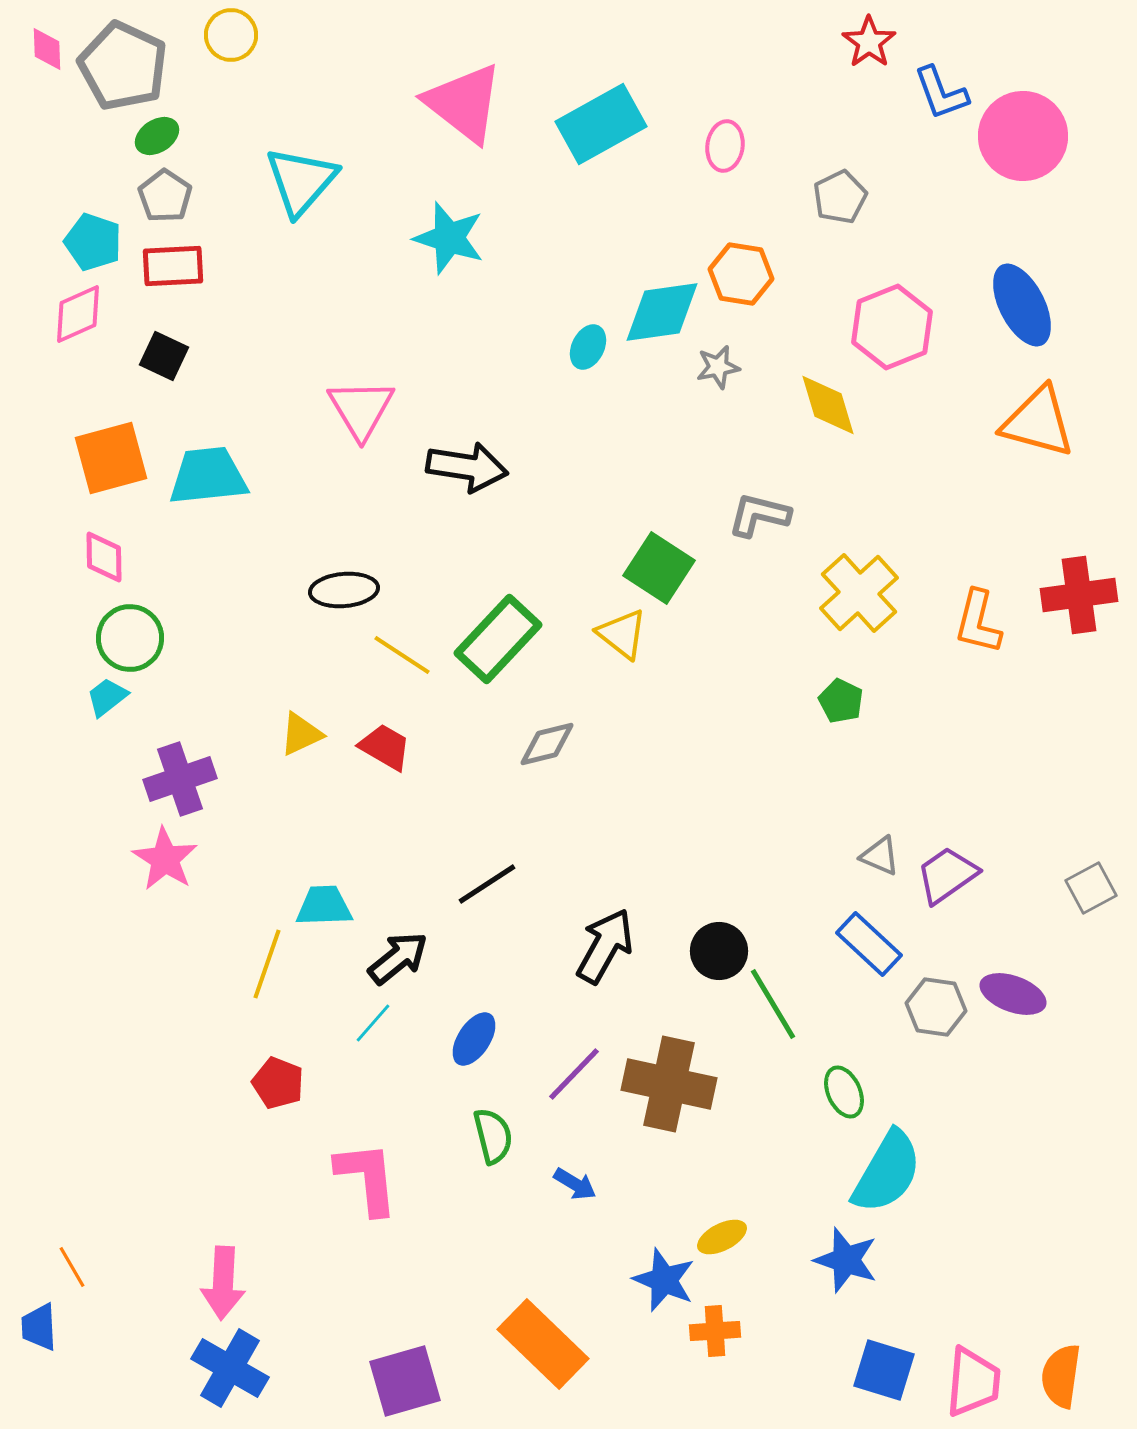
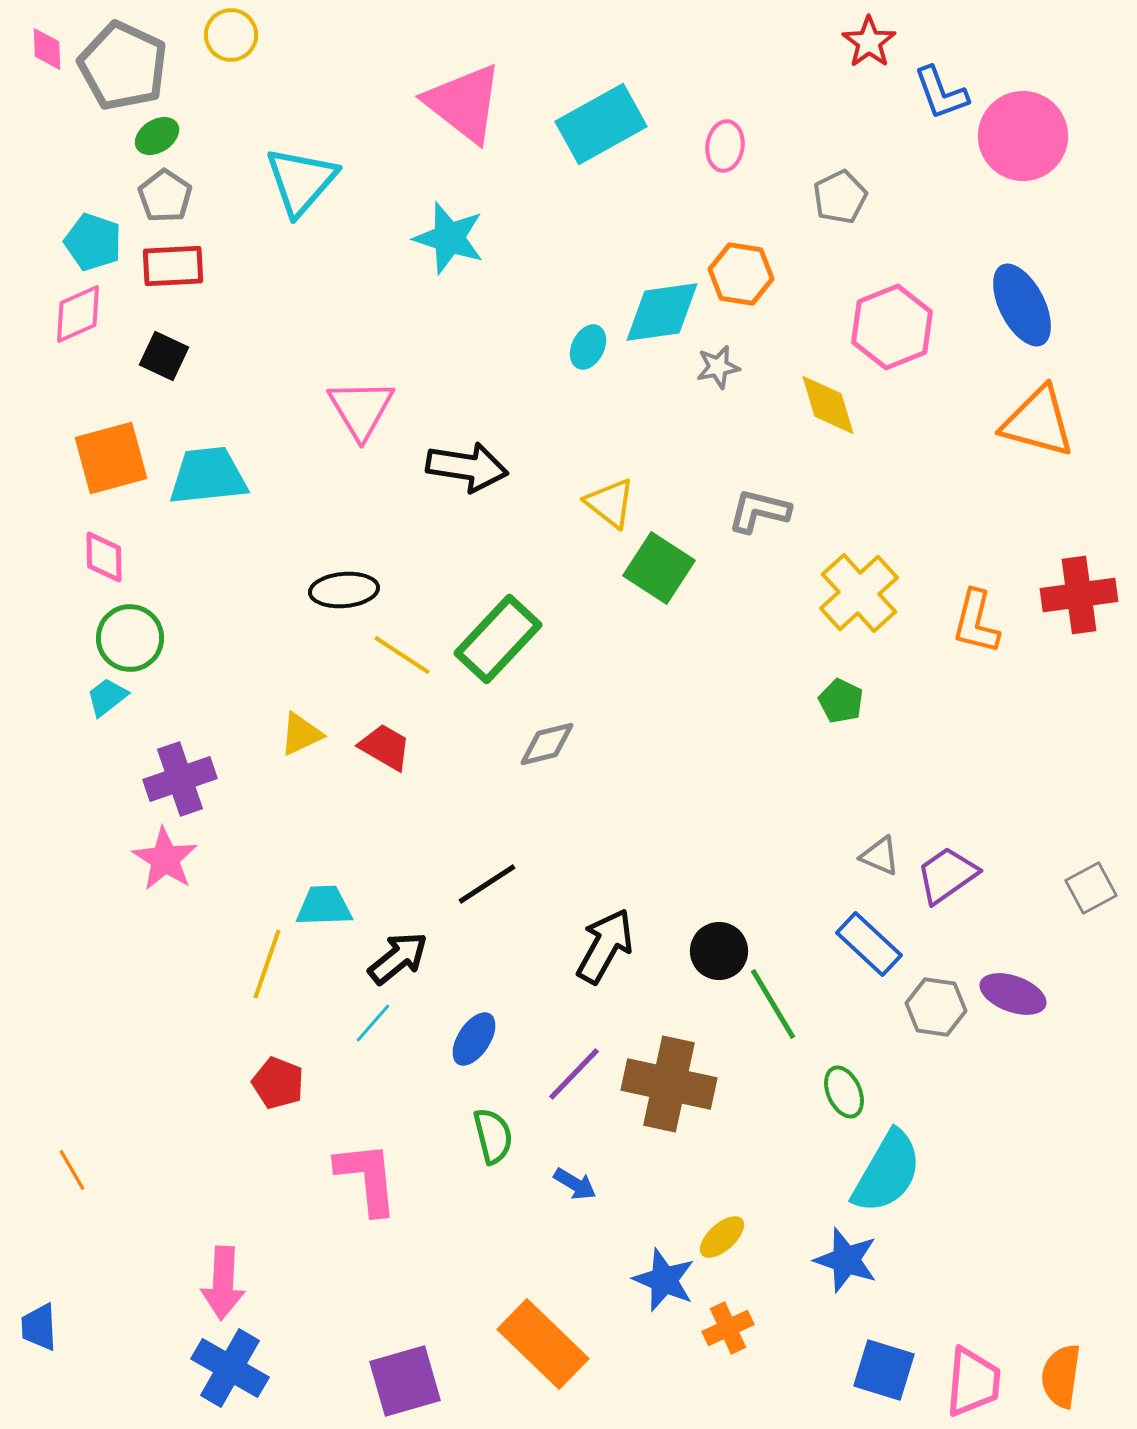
gray L-shape at (759, 515): moved 4 px up
orange L-shape at (978, 622): moved 2 px left
yellow triangle at (622, 634): moved 12 px left, 131 px up
yellow ellipse at (722, 1237): rotated 15 degrees counterclockwise
orange line at (72, 1267): moved 97 px up
orange cross at (715, 1331): moved 13 px right, 3 px up; rotated 21 degrees counterclockwise
